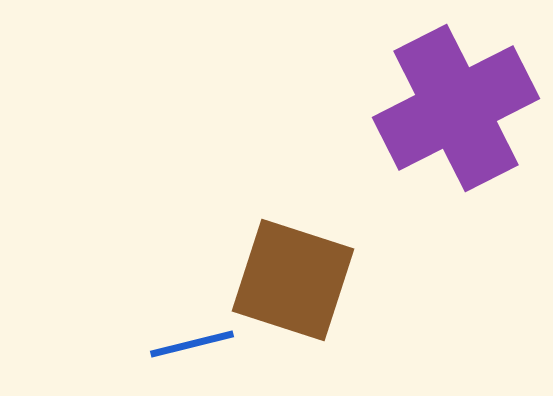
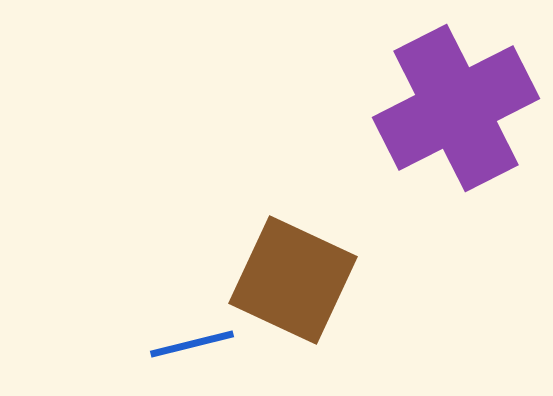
brown square: rotated 7 degrees clockwise
